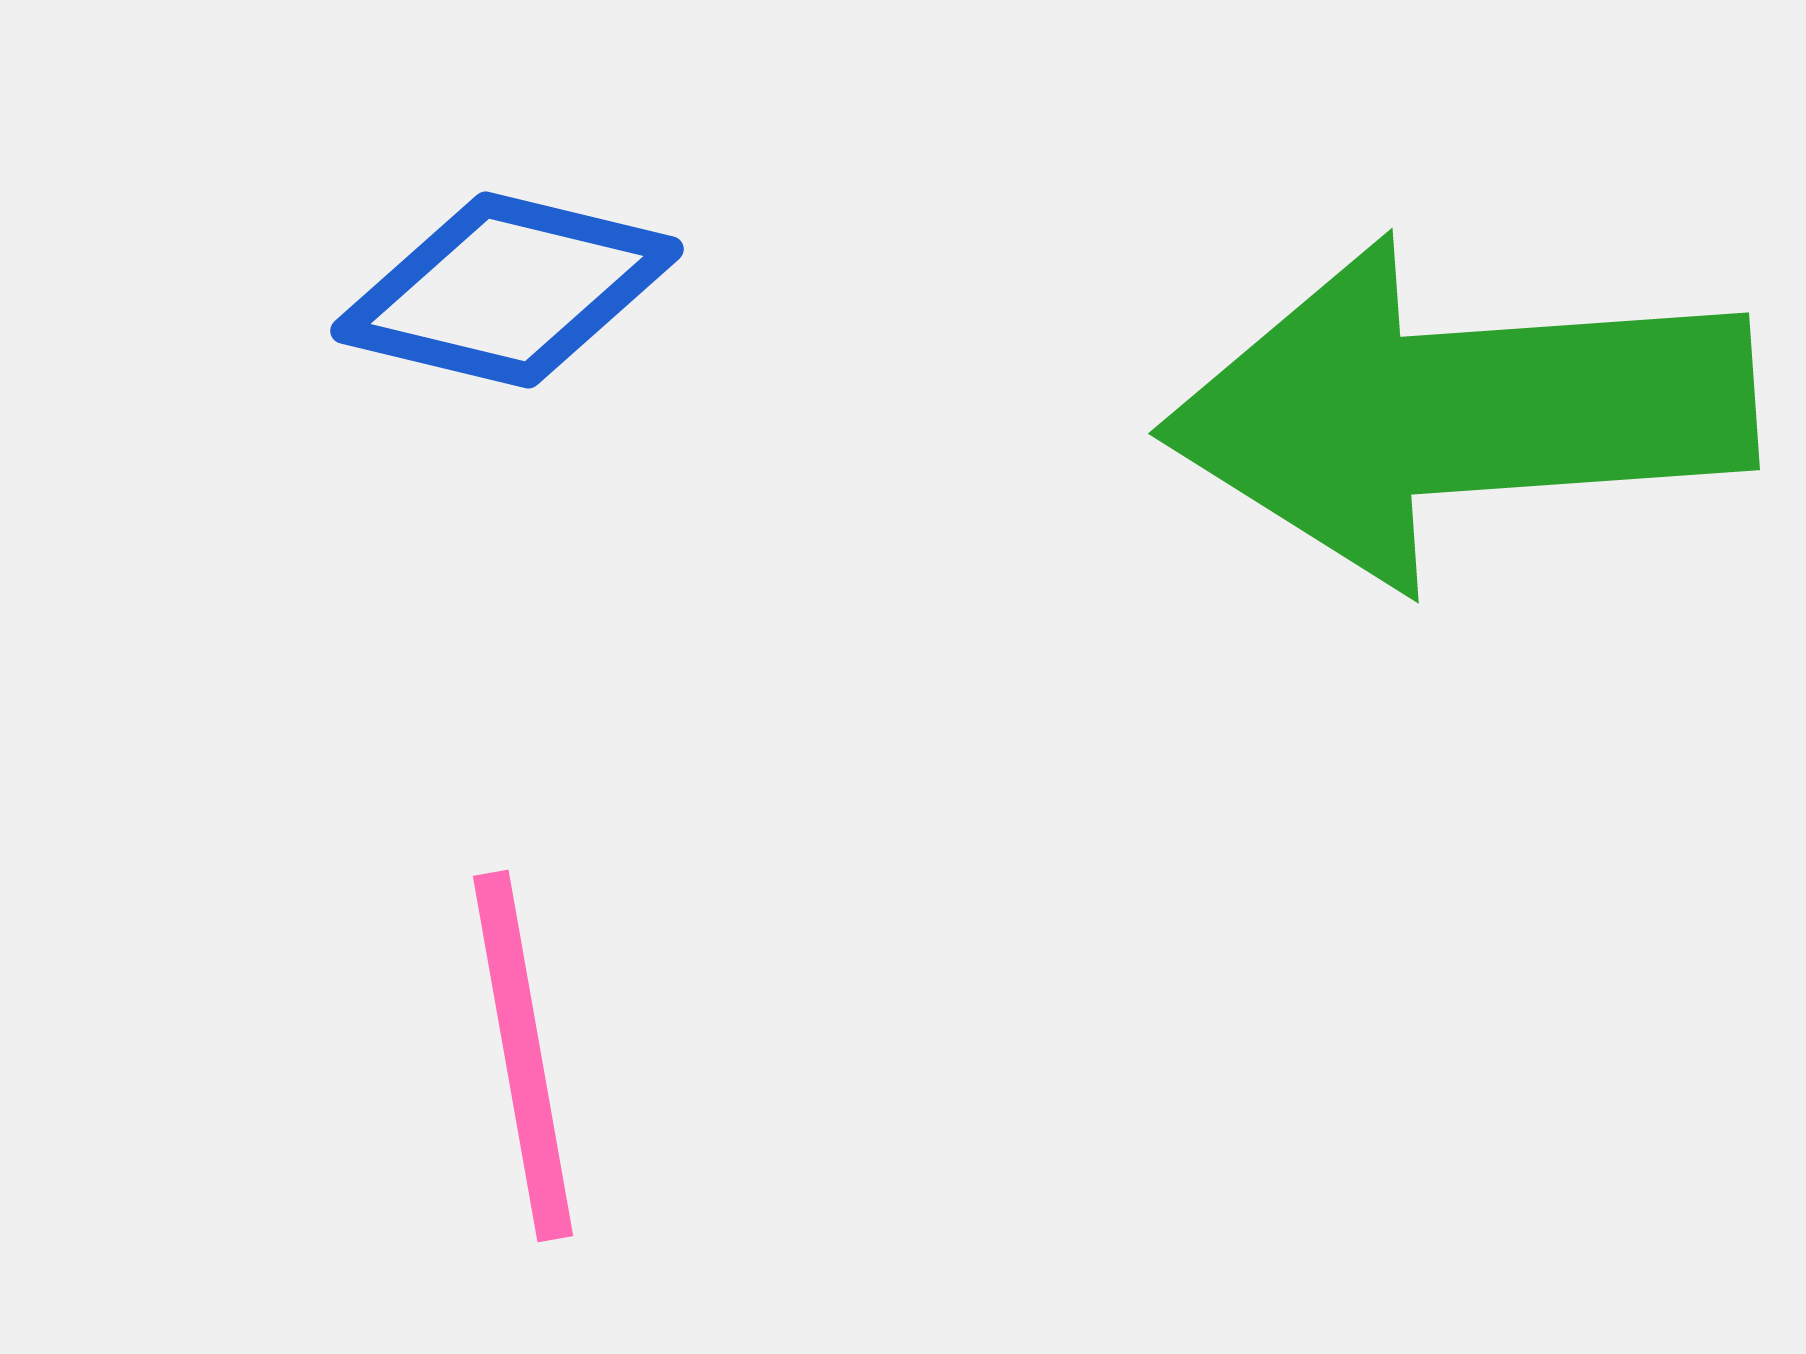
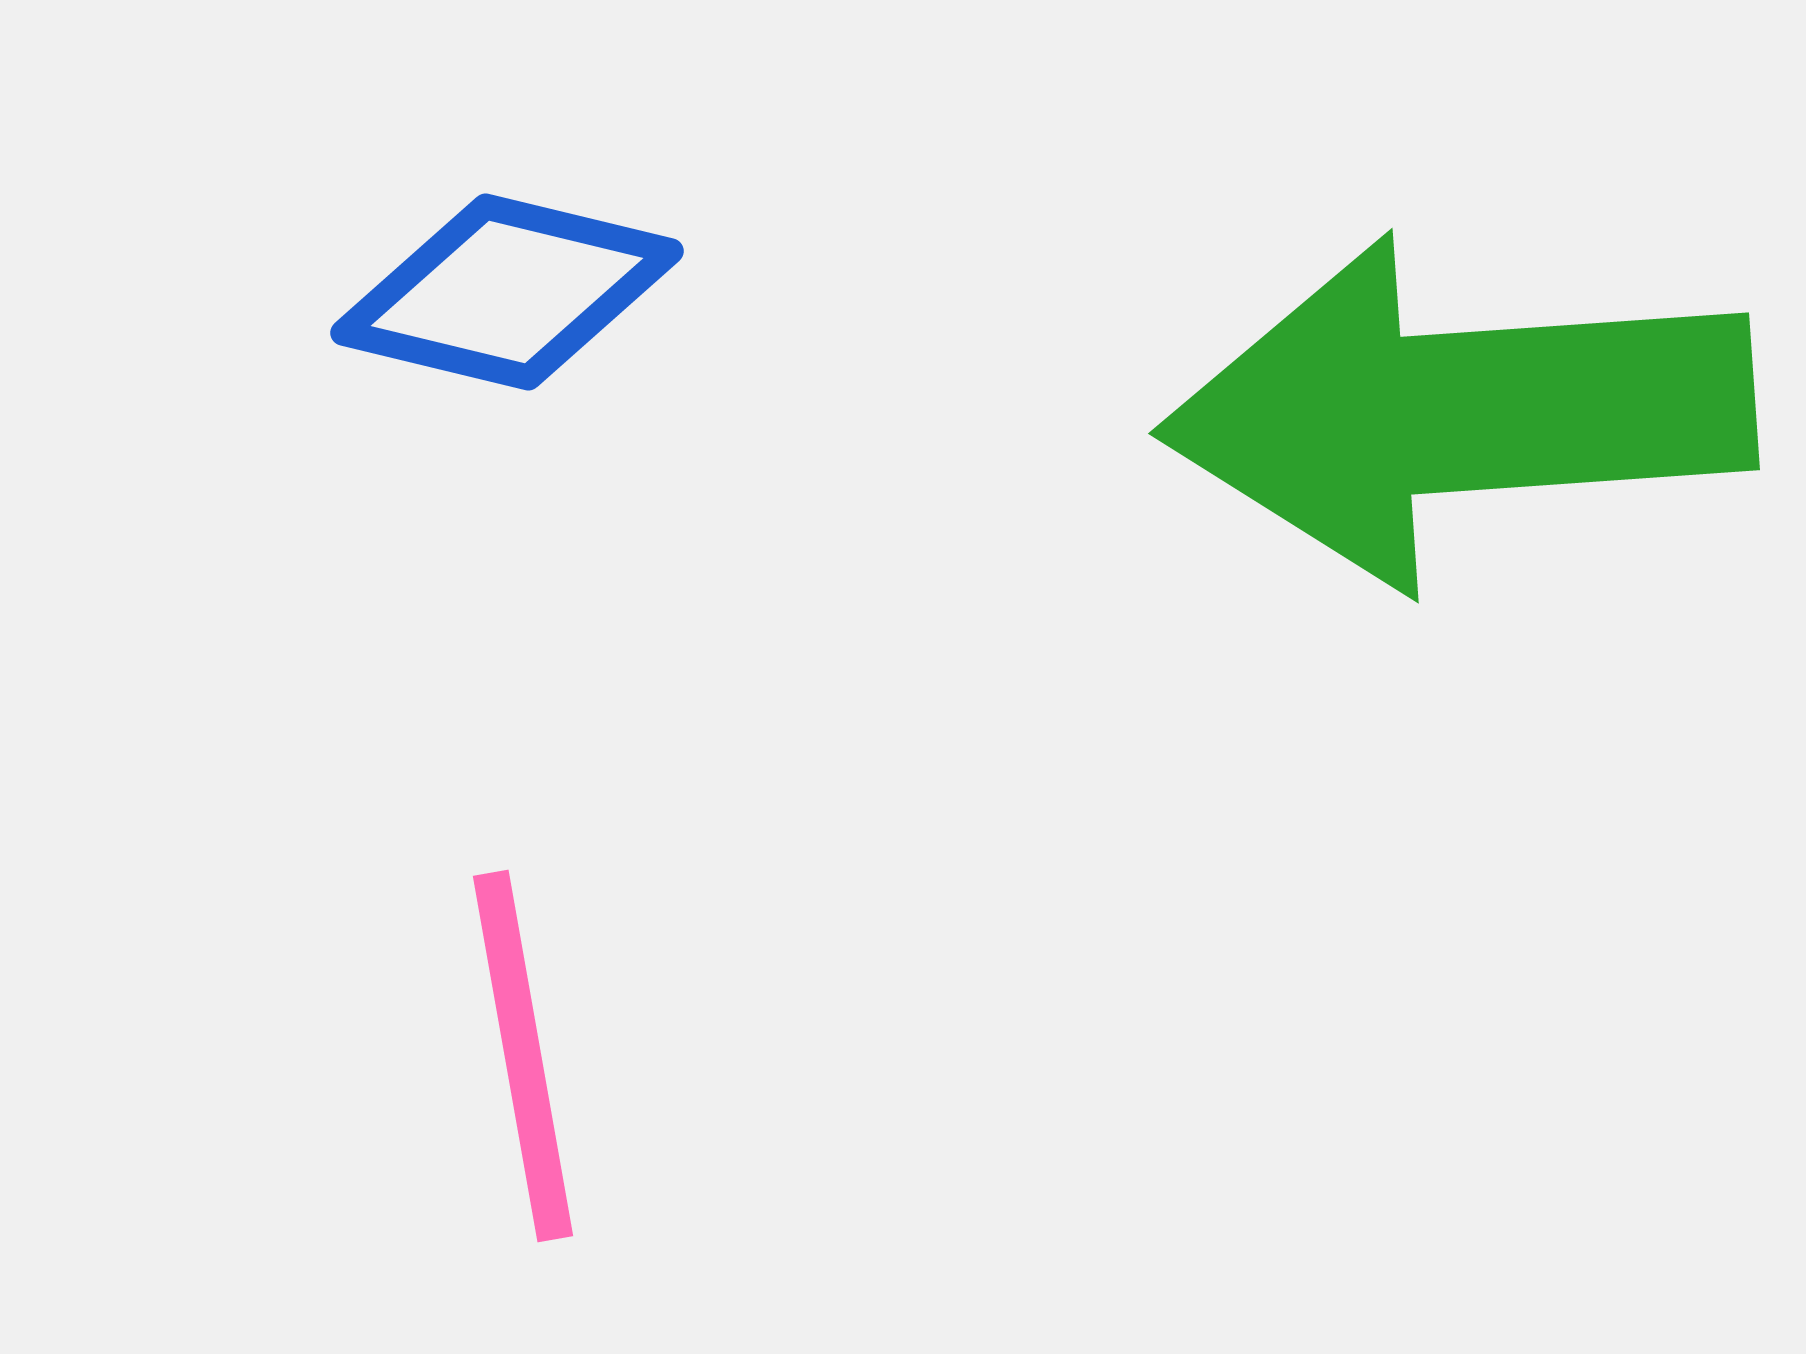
blue diamond: moved 2 px down
